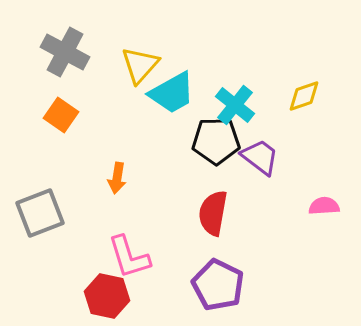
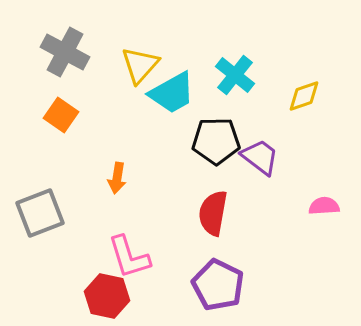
cyan cross: moved 30 px up
